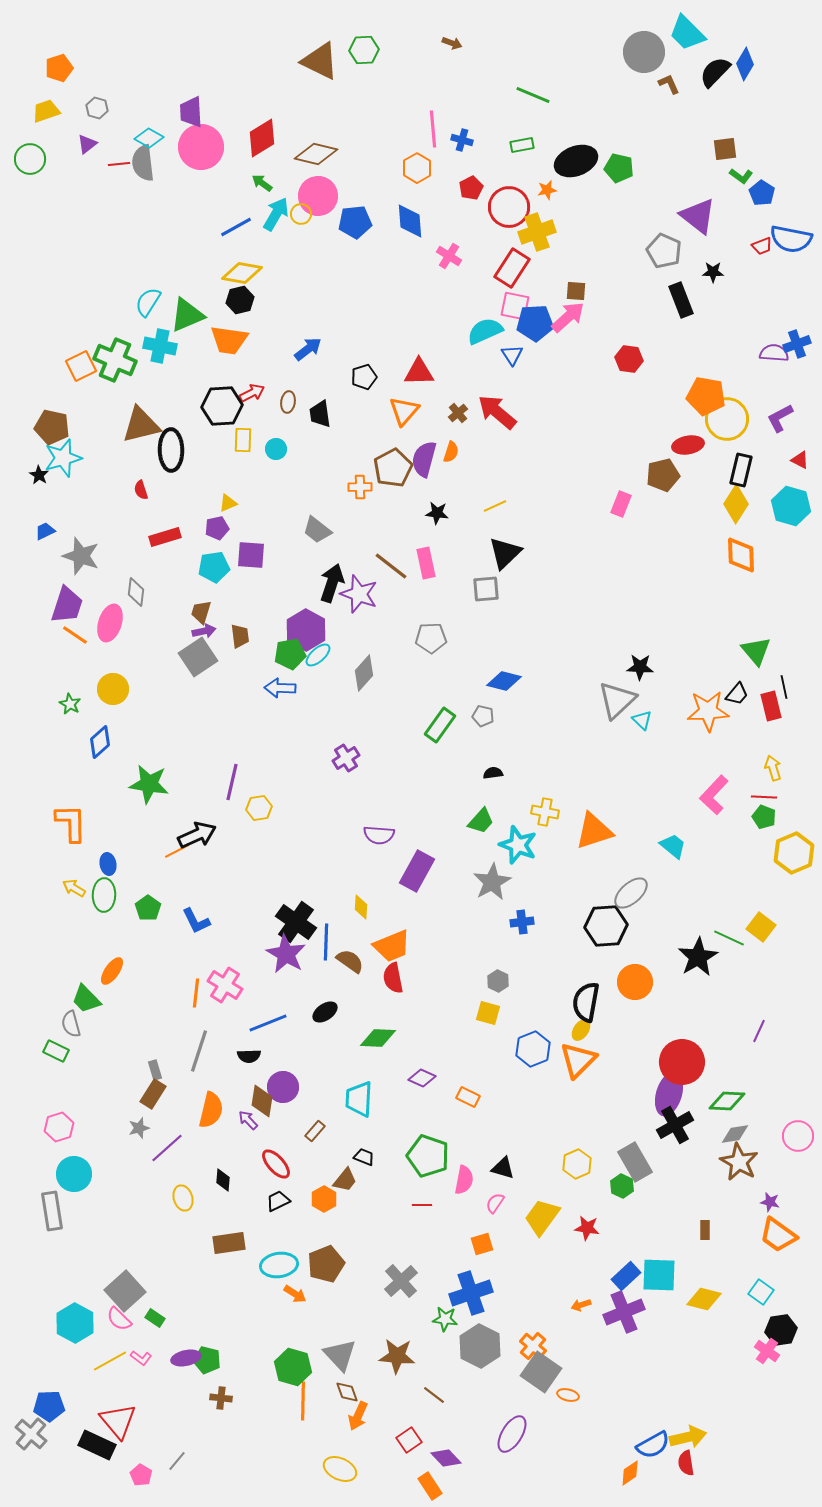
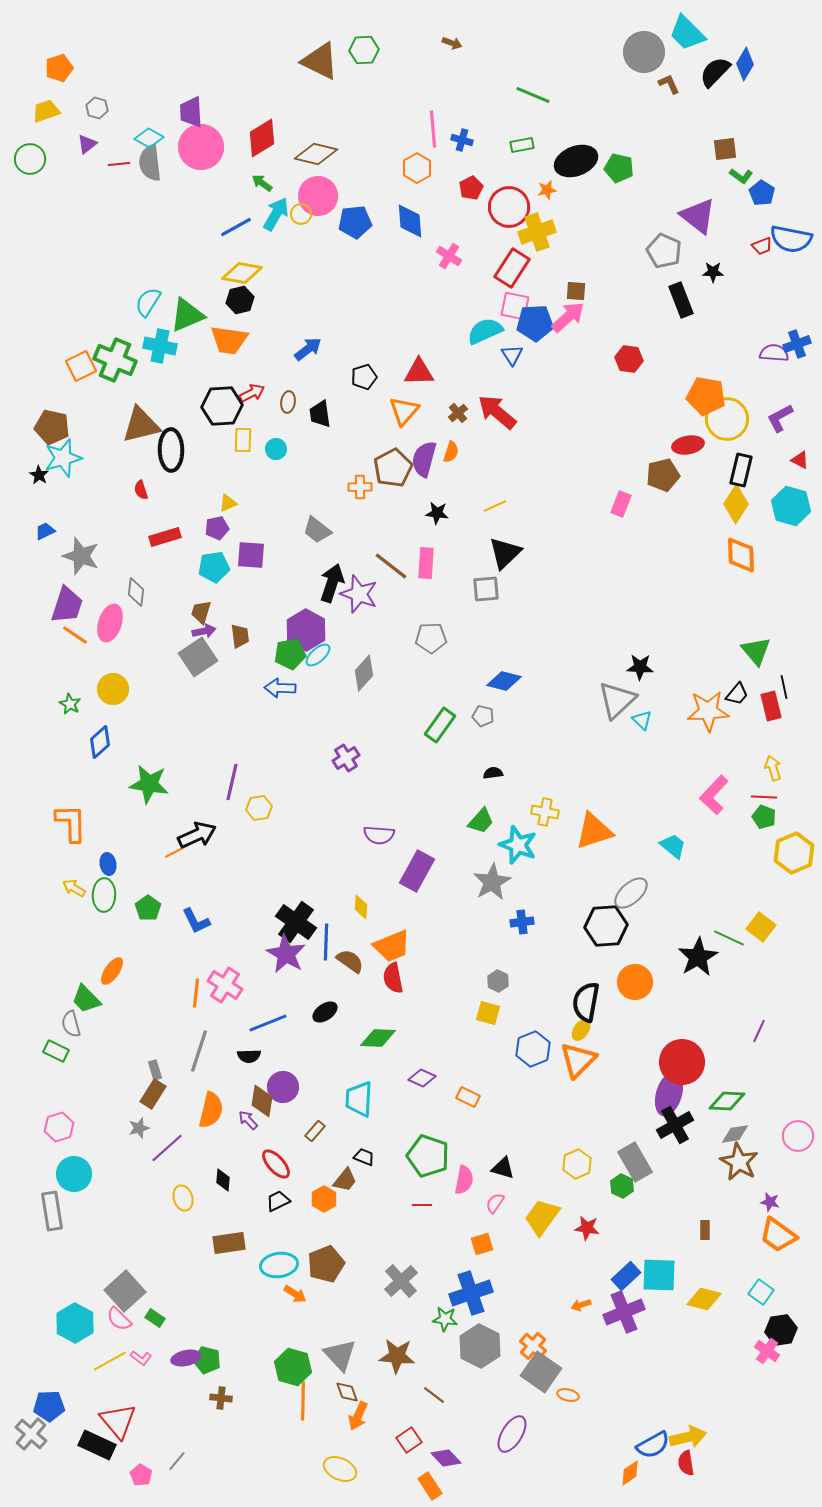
gray semicircle at (143, 163): moved 7 px right
pink rectangle at (426, 563): rotated 16 degrees clockwise
